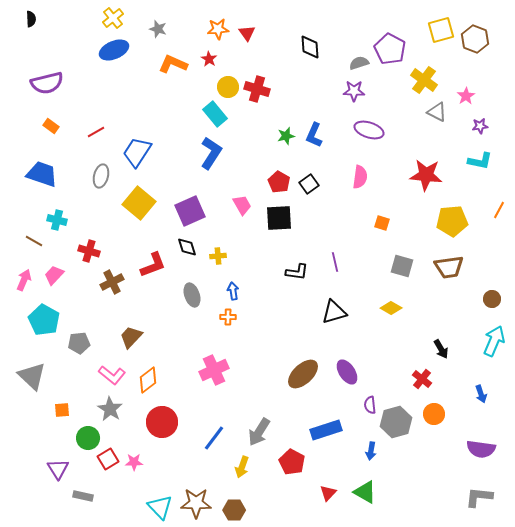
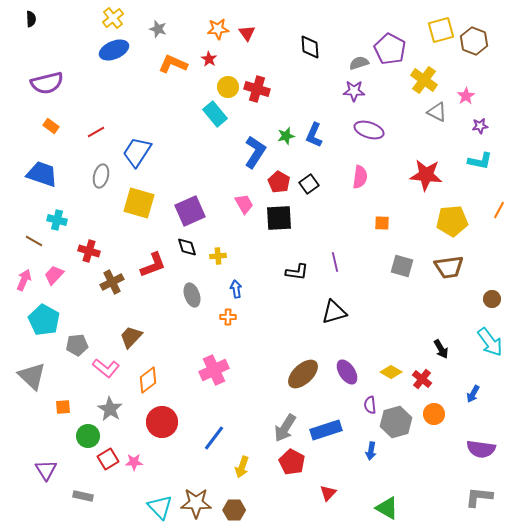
brown hexagon at (475, 39): moved 1 px left, 2 px down
blue L-shape at (211, 153): moved 44 px right, 1 px up
yellow square at (139, 203): rotated 24 degrees counterclockwise
pink trapezoid at (242, 205): moved 2 px right, 1 px up
orange square at (382, 223): rotated 14 degrees counterclockwise
blue arrow at (233, 291): moved 3 px right, 2 px up
yellow diamond at (391, 308): moved 64 px down
cyan arrow at (494, 341): moved 4 px left, 1 px down; rotated 120 degrees clockwise
gray pentagon at (79, 343): moved 2 px left, 2 px down
pink L-shape at (112, 375): moved 6 px left, 7 px up
blue arrow at (481, 394): moved 8 px left; rotated 48 degrees clockwise
orange square at (62, 410): moved 1 px right, 3 px up
gray arrow at (259, 432): moved 26 px right, 4 px up
green circle at (88, 438): moved 2 px up
purple triangle at (58, 469): moved 12 px left, 1 px down
green triangle at (365, 492): moved 22 px right, 16 px down
